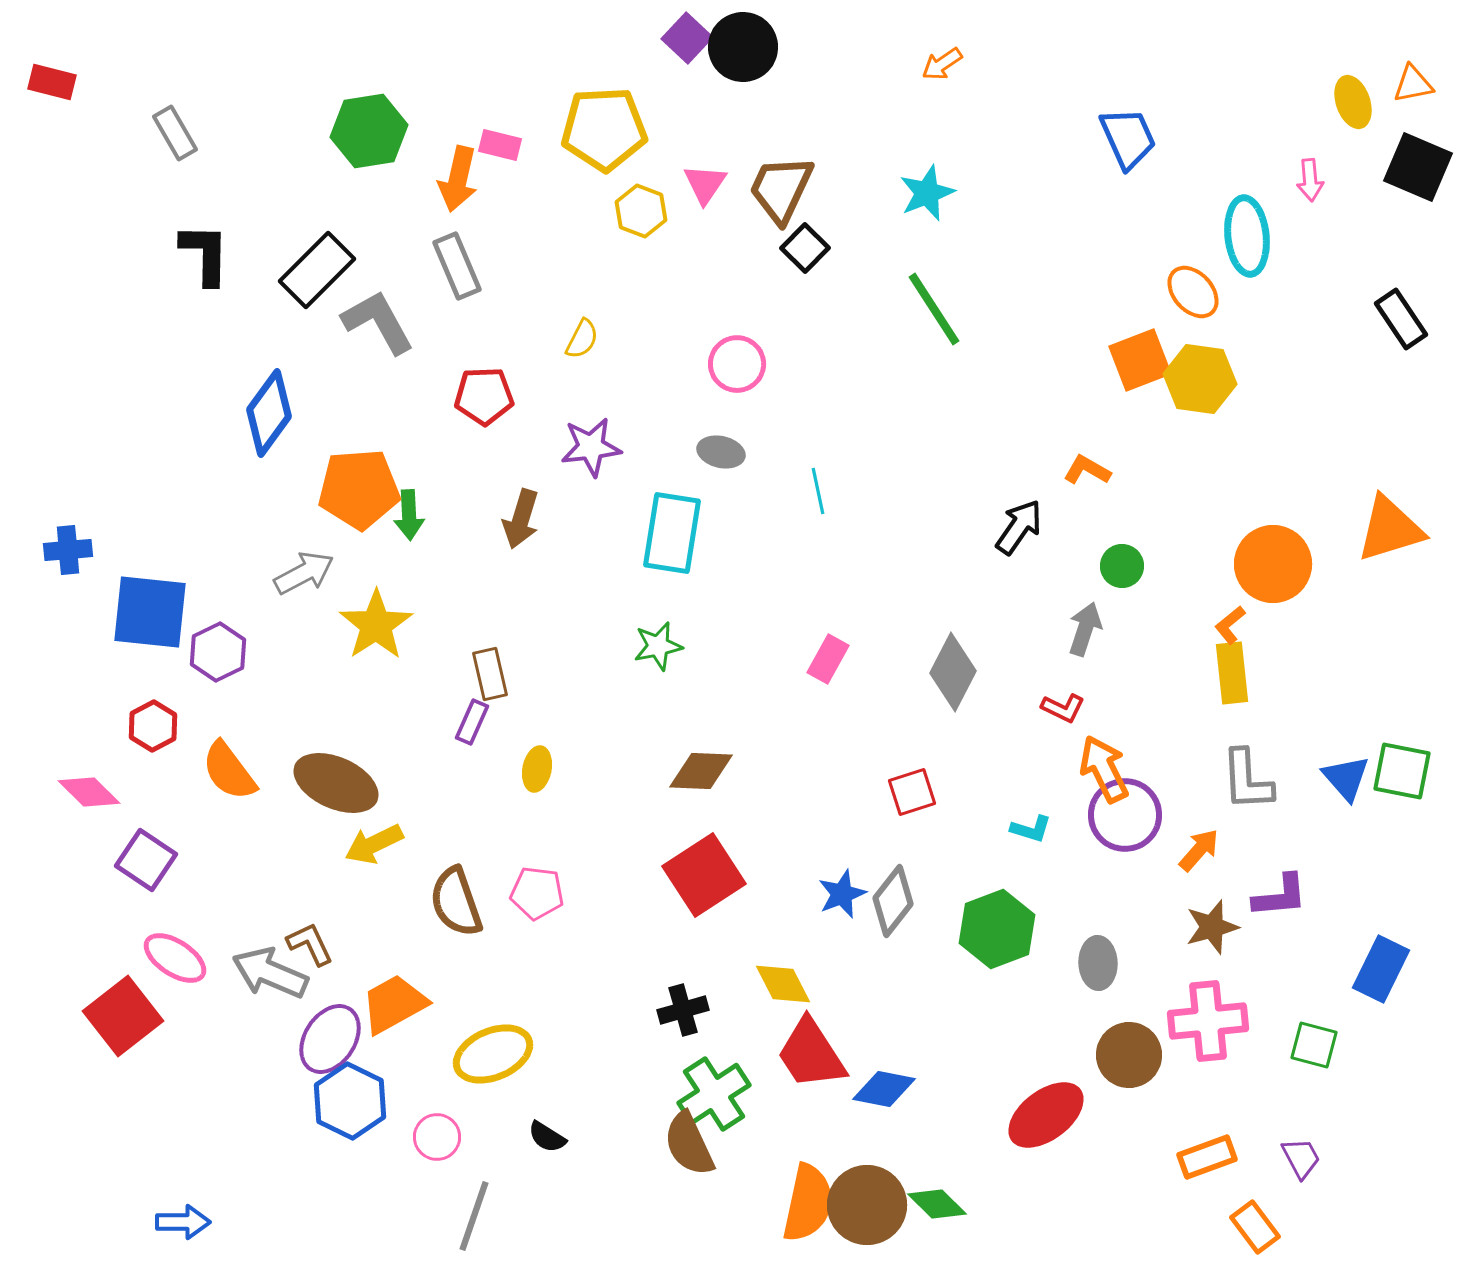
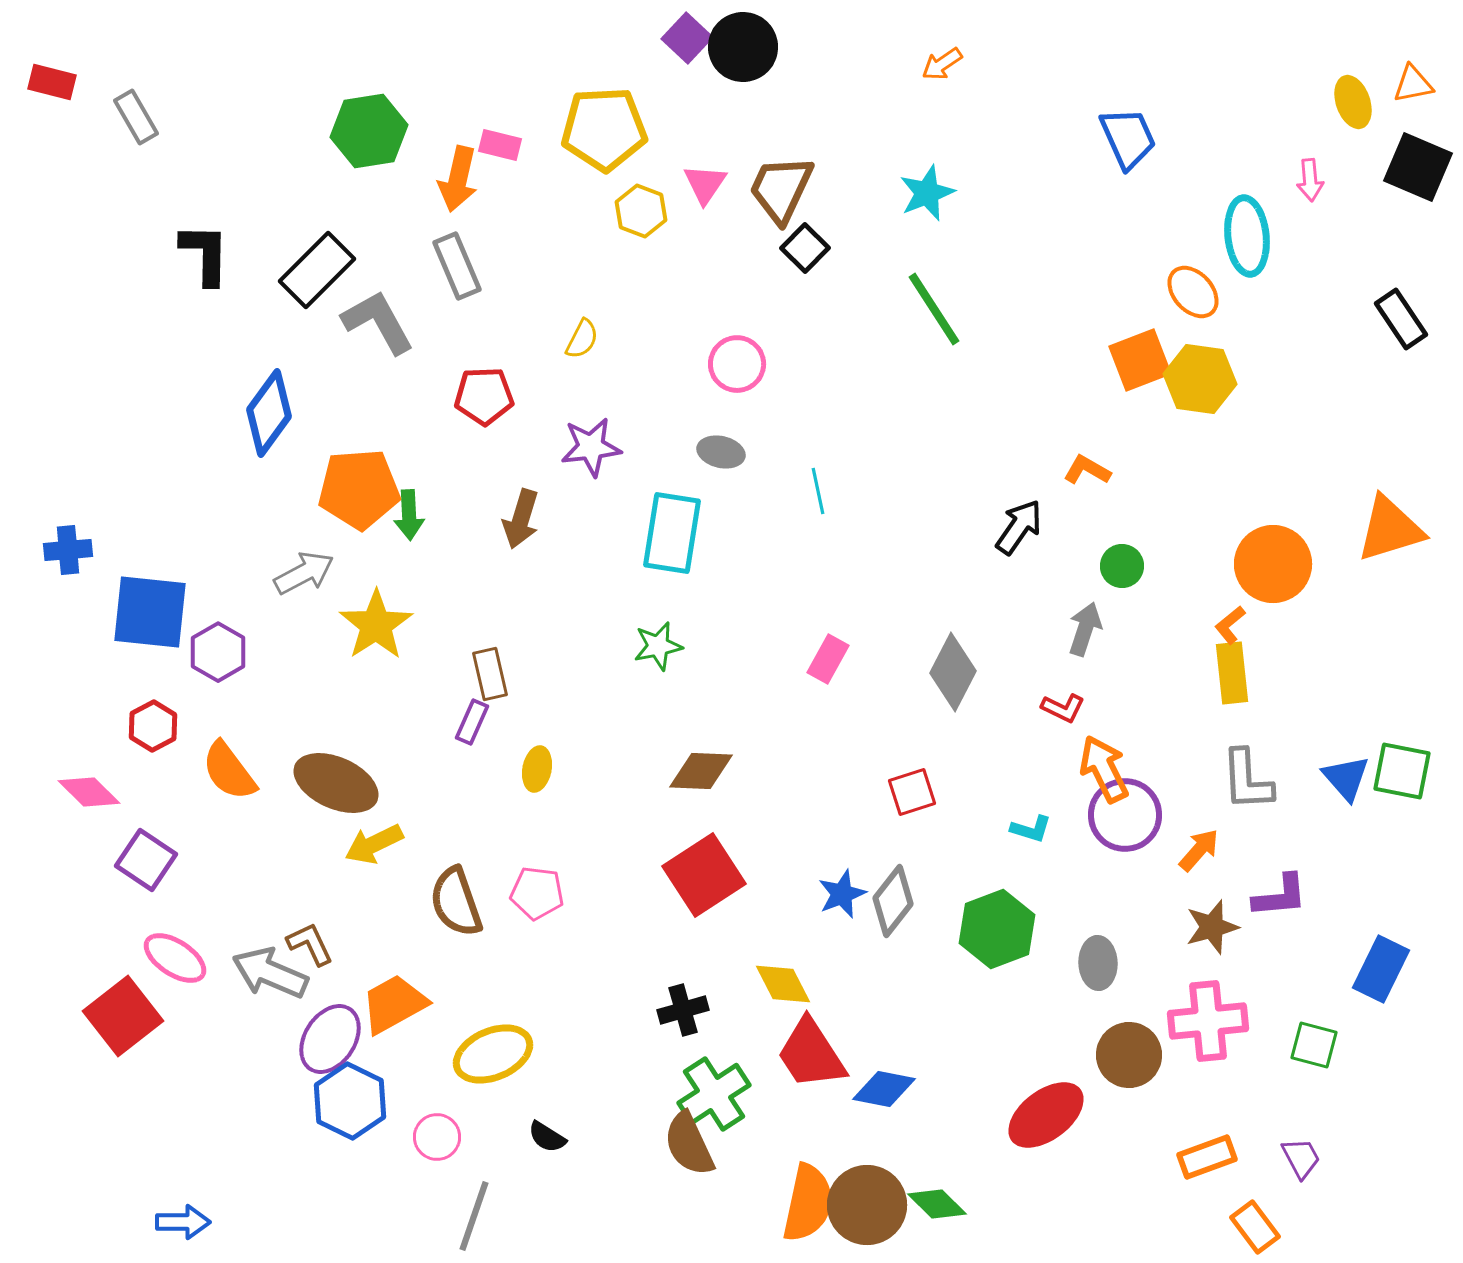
gray rectangle at (175, 133): moved 39 px left, 16 px up
purple hexagon at (218, 652): rotated 4 degrees counterclockwise
